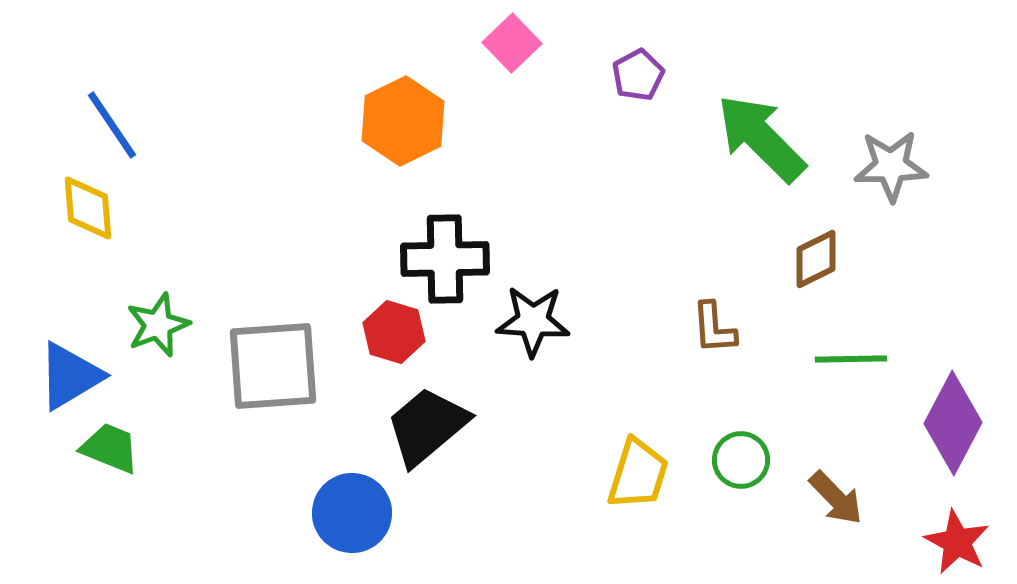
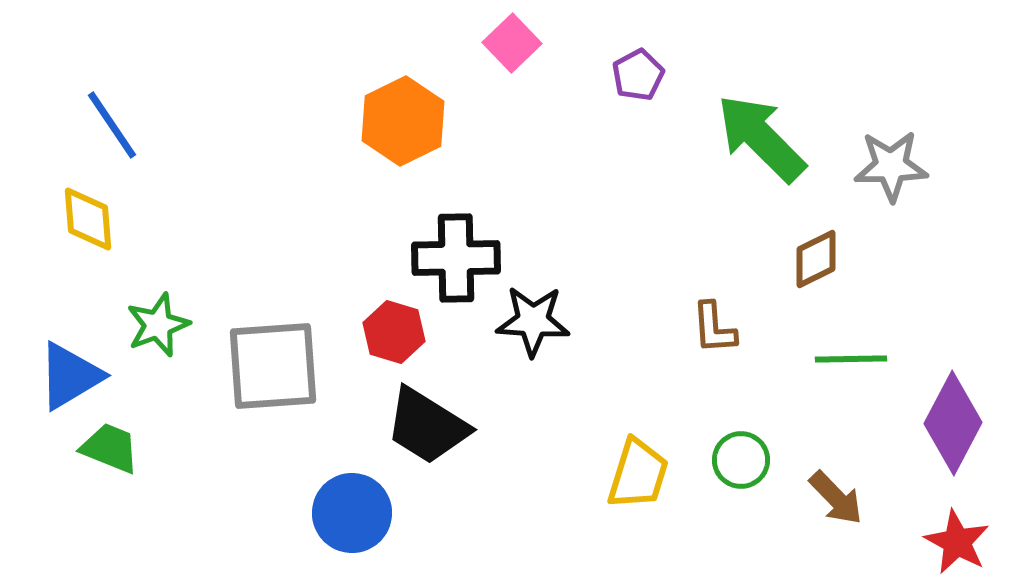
yellow diamond: moved 11 px down
black cross: moved 11 px right, 1 px up
black trapezoid: rotated 108 degrees counterclockwise
